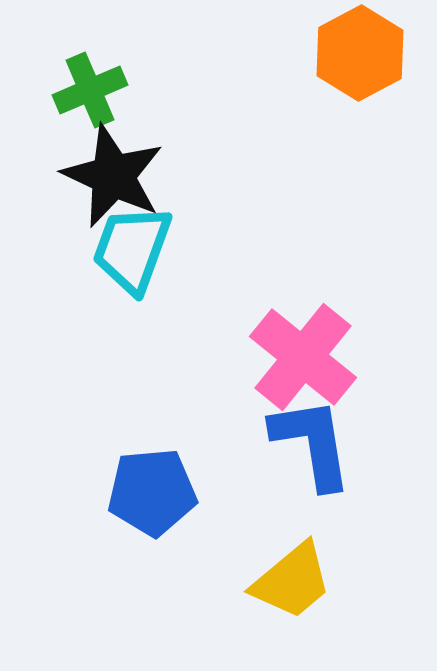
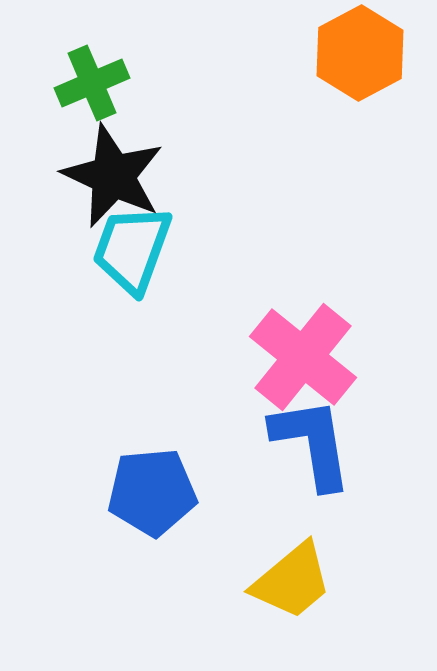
green cross: moved 2 px right, 7 px up
